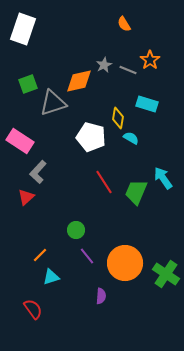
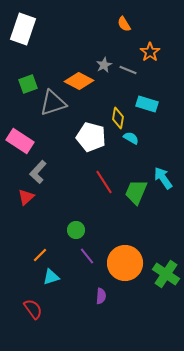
orange star: moved 8 px up
orange diamond: rotated 40 degrees clockwise
